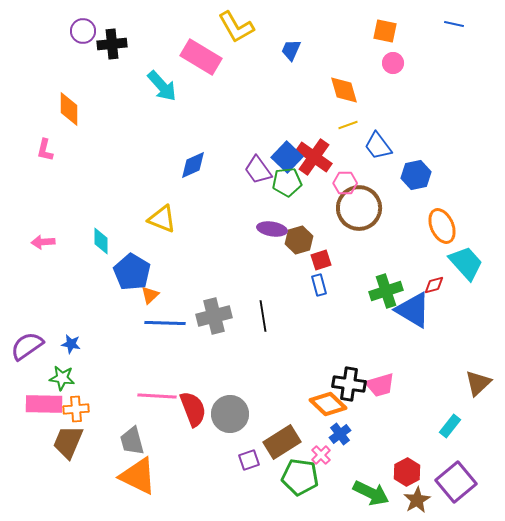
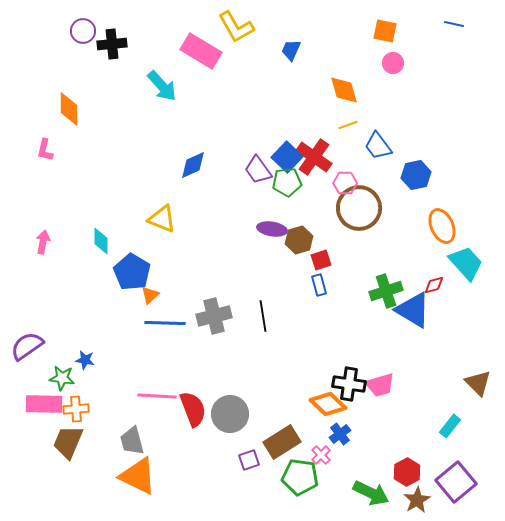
pink rectangle at (201, 57): moved 6 px up
pink arrow at (43, 242): rotated 105 degrees clockwise
blue star at (71, 344): moved 14 px right, 16 px down
brown triangle at (478, 383): rotated 32 degrees counterclockwise
